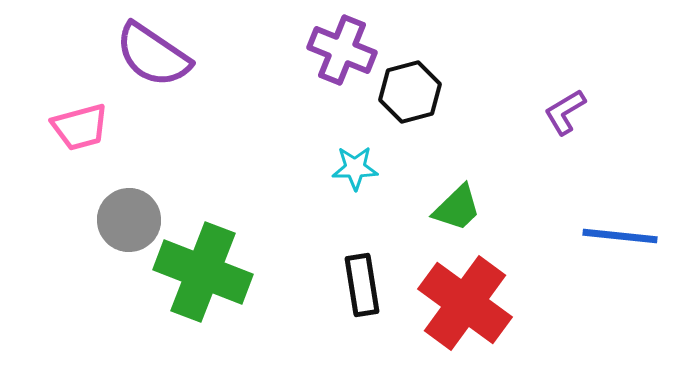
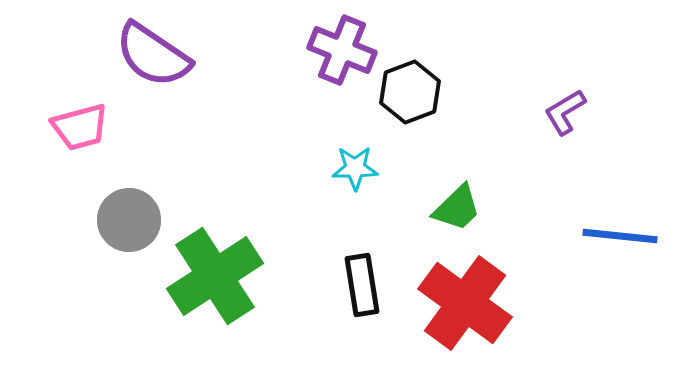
black hexagon: rotated 6 degrees counterclockwise
green cross: moved 12 px right, 4 px down; rotated 36 degrees clockwise
